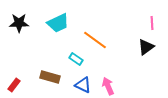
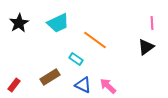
black star: rotated 30 degrees counterclockwise
brown rectangle: rotated 48 degrees counterclockwise
pink arrow: rotated 24 degrees counterclockwise
